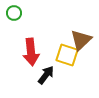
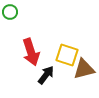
green circle: moved 4 px left, 1 px up
brown triangle: moved 3 px right, 29 px down; rotated 30 degrees clockwise
red arrow: rotated 12 degrees counterclockwise
